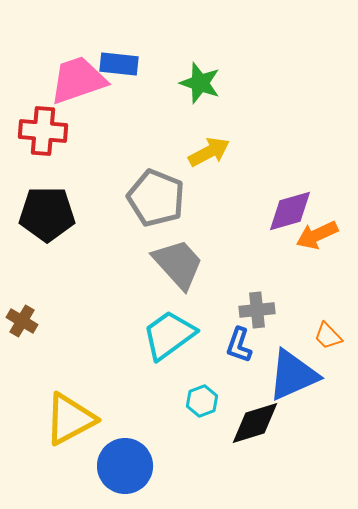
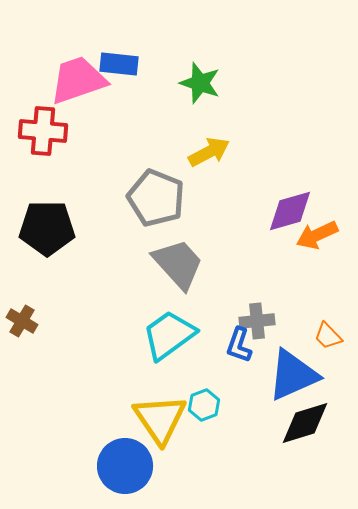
black pentagon: moved 14 px down
gray cross: moved 11 px down
cyan hexagon: moved 2 px right, 4 px down
yellow triangle: moved 90 px right; rotated 36 degrees counterclockwise
black diamond: moved 50 px right
